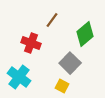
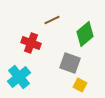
brown line: rotated 28 degrees clockwise
gray square: rotated 25 degrees counterclockwise
cyan cross: rotated 15 degrees clockwise
yellow square: moved 18 px right, 1 px up
